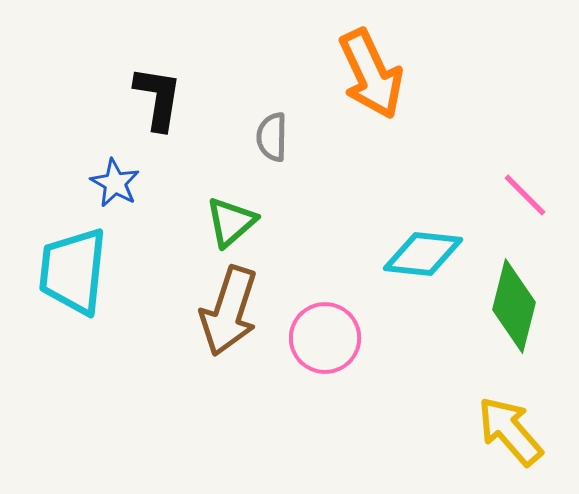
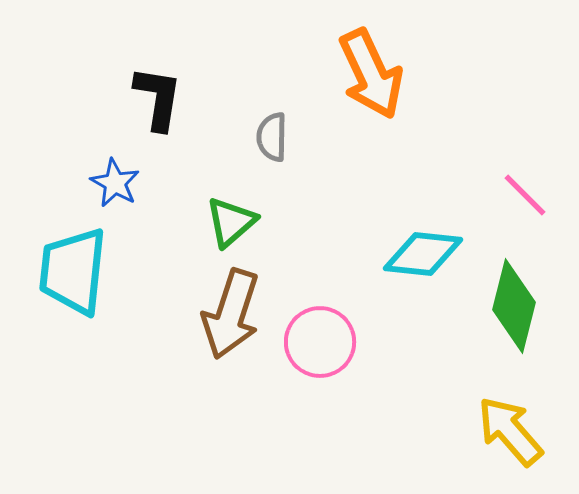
brown arrow: moved 2 px right, 3 px down
pink circle: moved 5 px left, 4 px down
